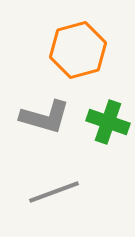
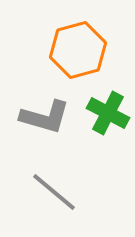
green cross: moved 9 px up; rotated 9 degrees clockwise
gray line: rotated 60 degrees clockwise
